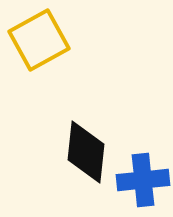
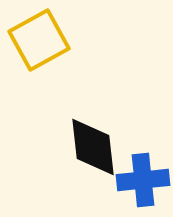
black diamond: moved 7 px right, 5 px up; rotated 12 degrees counterclockwise
